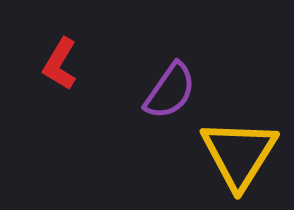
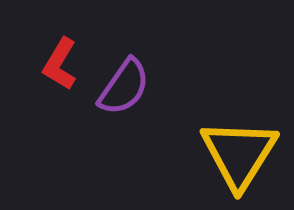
purple semicircle: moved 46 px left, 4 px up
